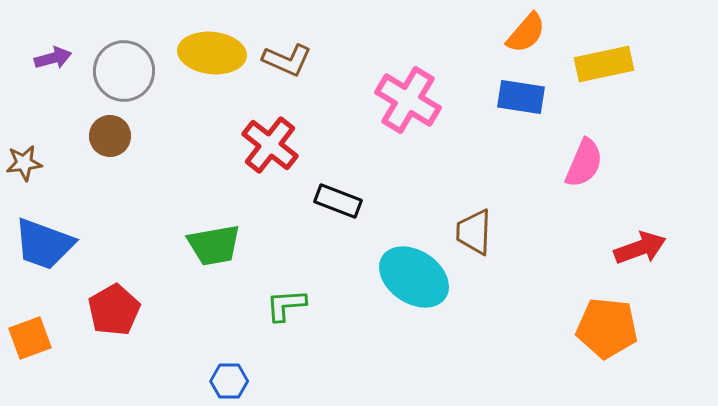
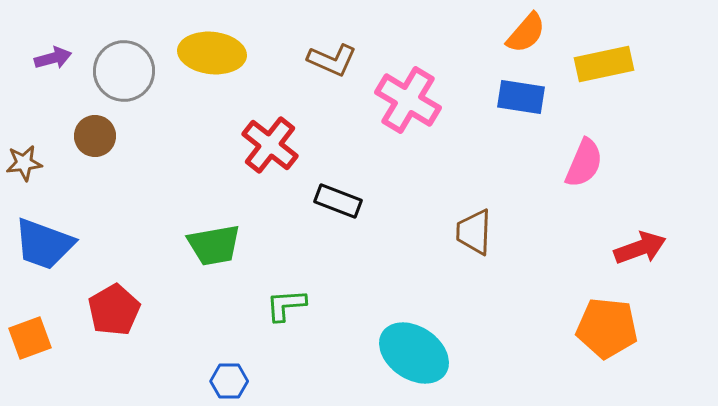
brown L-shape: moved 45 px right
brown circle: moved 15 px left
cyan ellipse: moved 76 px down
